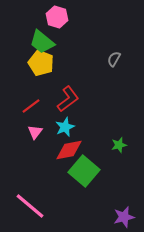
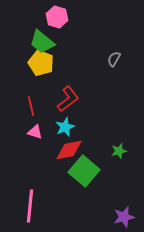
red line: rotated 66 degrees counterclockwise
pink triangle: rotated 49 degrees counterclockwise
green star: moved 6 px down
pink line: rotated 56 degrees clockwise
